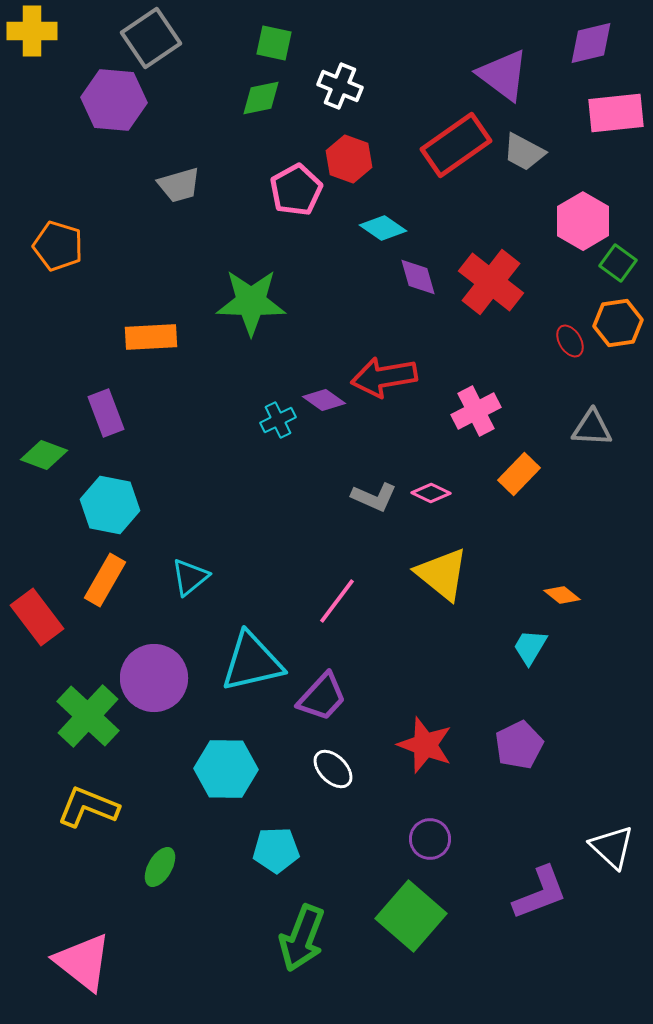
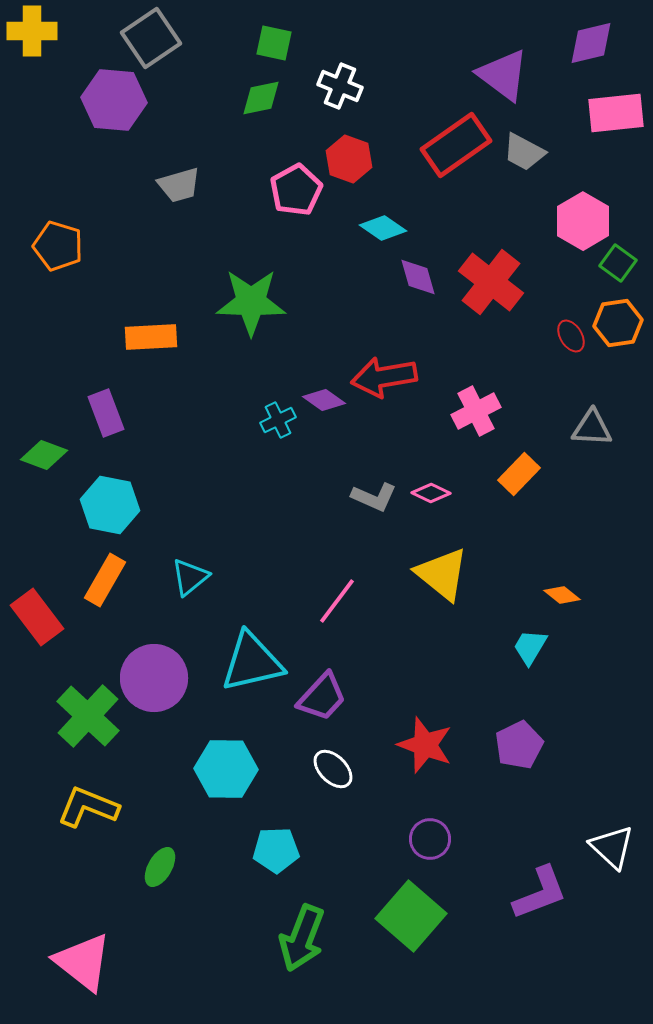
red ellipse at (570, 341): moved 1 px right, 5 px up
